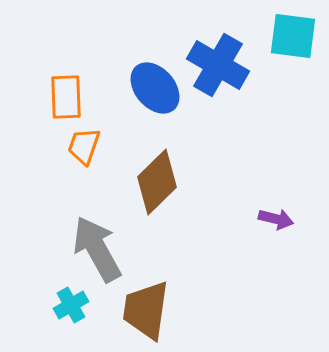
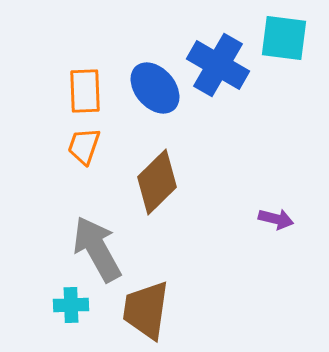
cyan square: moved 9 px left, 2 px down
orange rectangle: moved 19 px right, 6 px up
cyan cross: rotated 28 degrees clockwise
